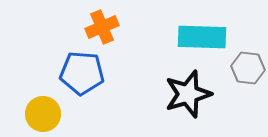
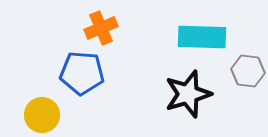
orange cross: moved 1 px left, 1 px down
gray hexagon: moved 3 px down
yellow circle: moved 1 px left, 1 px down
